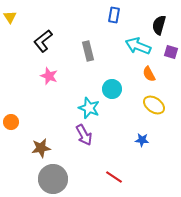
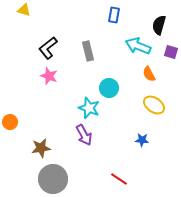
yellow triangle: moved 14 px right, 7 px up; rotated 40 degrees counterclockwise
black L-shape: moved 5 px right, 7 px down
cyan circle: moved 3 px left, 1 px up
orange circle: moved 1 px left
red line: moved 5 px right, 2 px down
